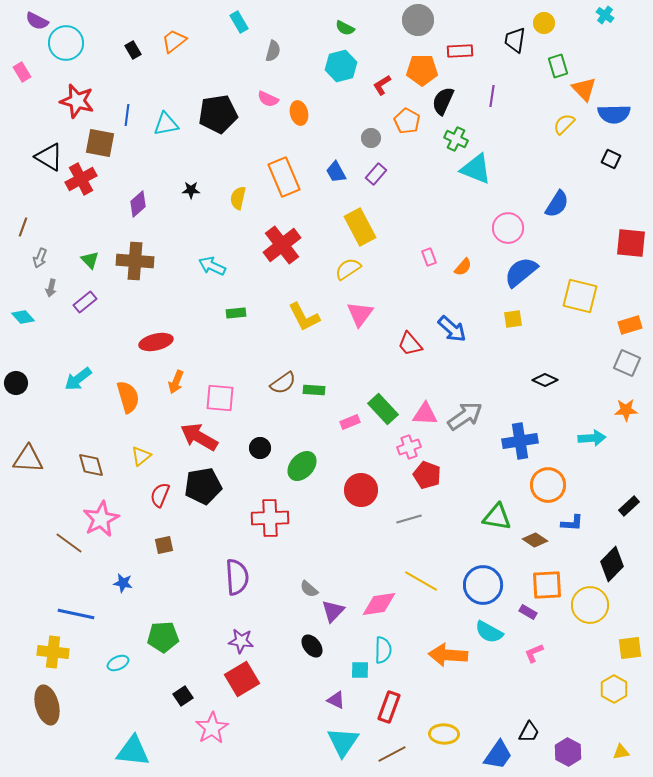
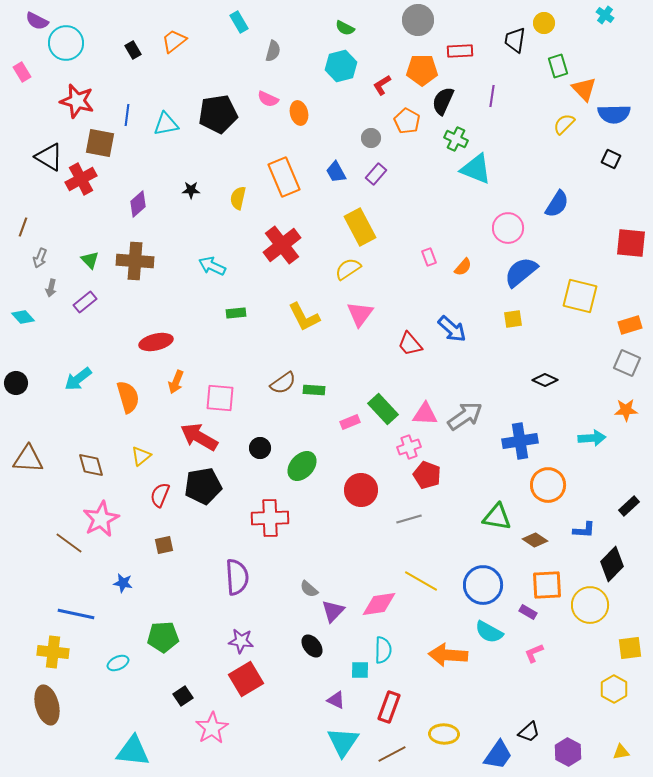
blue L-shape at (572, 523): moved 12 px right, 7 px down
red square at (242, 679): moved 4 px right
black trapezoid at (529, 732): rotated 20 degrees clockwise
